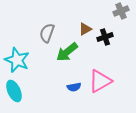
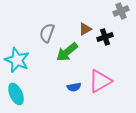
cyan ellipse: moved 2 px right, 3 px down
